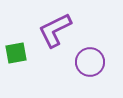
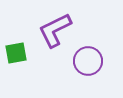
purple circle: moved 2 px left, 1 px up
